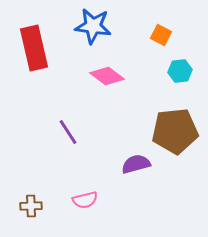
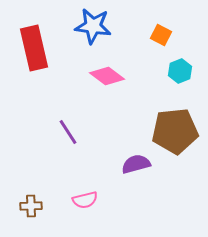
cyan hexagon: rotated 15 degrees counterclockwise
